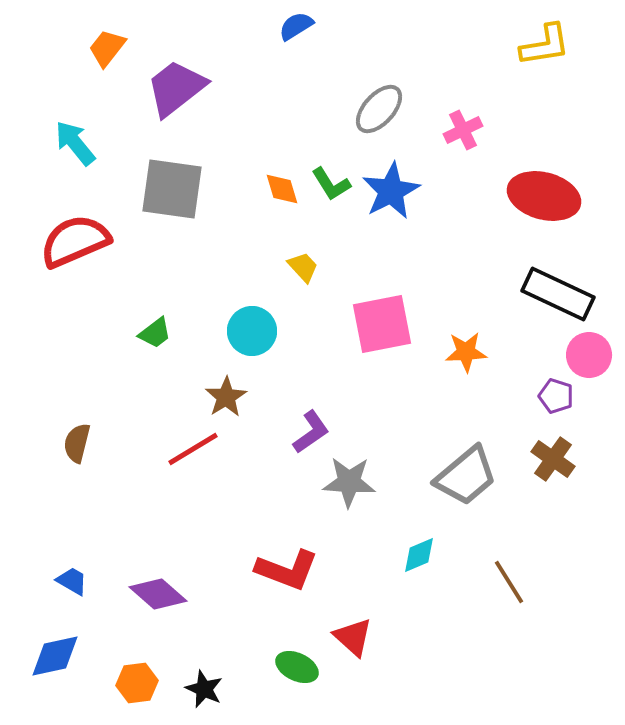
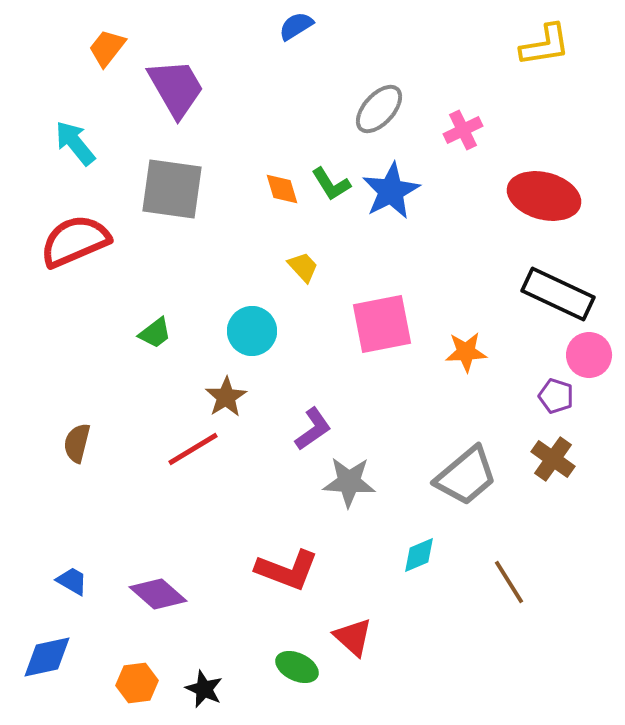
purple trapezoid: rotated 98 degrees clockwise
purple L-shape: moved 2 px right, 3 px up
blue diamond: moved 8 px left, 1 px down
